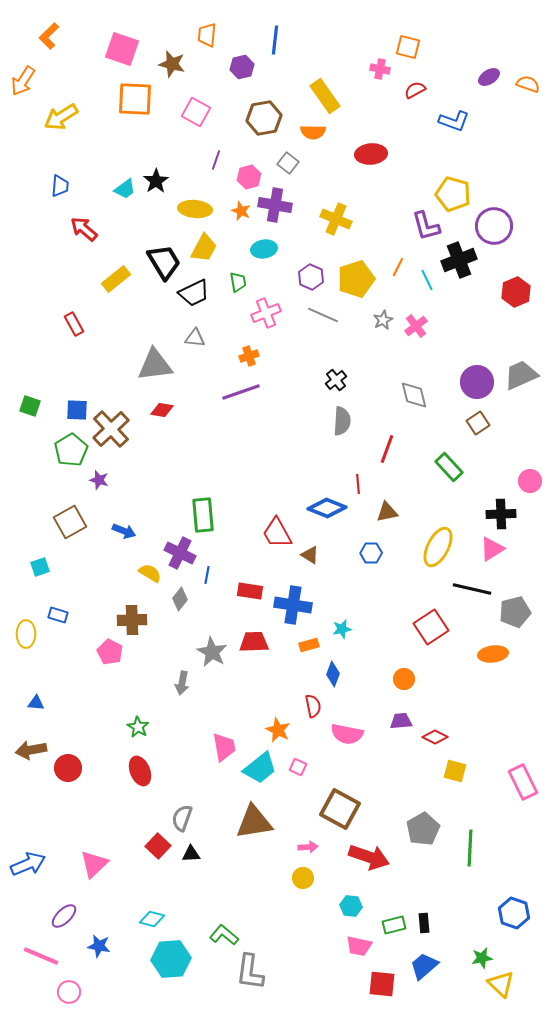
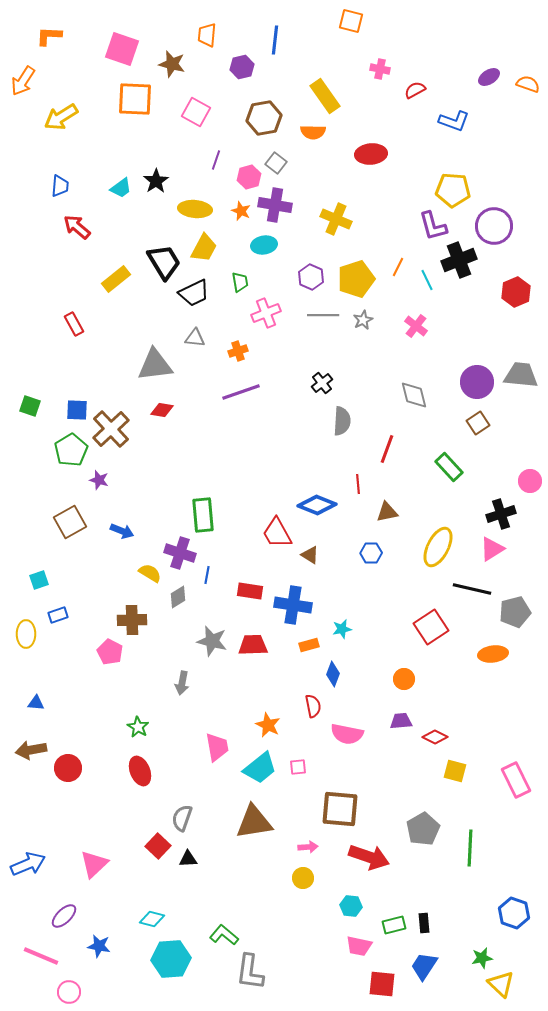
orange L-shape at (49, 36): rotated 48 degrees clockwise
orange square at (408, 47): moved 57 px left, 26 px up
gray square at (288, 163): moved 12 px left
cyan trapezoid at (125, 189): moved 4 px left, 1 px up
yellow pentagon at (453, 194): moved 4 px up; rotated 12 degrees counterclockwise
purple L-shape at (426, 226): moved 7 px right
red arrow at (84, 229): moved 7 px left, 2 px up
cyan ellipse at (264, 249): moved 4 px up
green trapezoid at (238, 282): moved 2 px right
gray line at (323, 315): rotated 24 degrees counterclockwise
gray star at (383, 320): moved 20 px left
pink cross at (416, 326): rotated 15 degrees counterclockwise
orange cross at (249, 356): moved 11 px left, 5 px up
gray trapezoid at (521, 375): rotated 30 degrees clockwise
black cross at (336, 380): moved 14 px left, 3 px down
blue diamond at (327, 508): moved 10 px left, 3 px up
black cross at (501, 514): rotated 16 degrees counterclockwise
blue arrow at (124, 531): moved 2 px left
purple cross at (180, 553): rotated 8 degrees counterclockwise
cyan square at (40, 567): moved 1 px left, 13 px down
gray diamond at (180, 599): moved 2 px left, 2 px up; rotated 20 degrees clockwise
blue rectangle at (58, 615): rotated 36 degrees counterclockwise
red trapezoid at (254, 642): moved 1 px left, 3 px down
gray star at (212, 652): moved 11 px up; rotated 16 degrees counterclockwise
orange star at (278, 730): moved 10 px left, 5 px up
pink trapezoid at (224, 747): moved 7 px left
pink square at (298, 767): rotated 30 degrees counterclockwise
pink rectangle at (523, 782): moved 7 px left, 2 px up
brown square at (340, 809): rotated 24 degrees counterclockwise
black triangle at (191, 854): moved 3 px left, 5 px down
blue trapezoid at (424, 966): rotated 16 degrees counterclockwise
